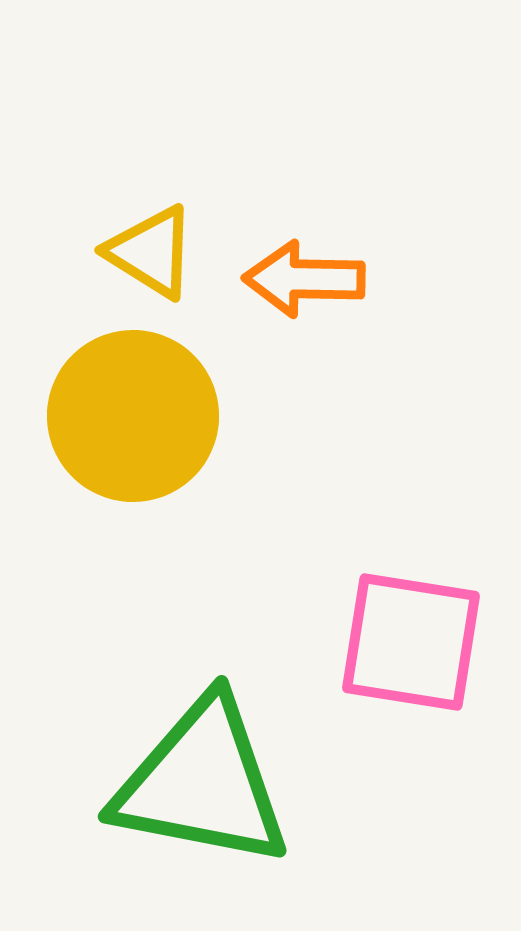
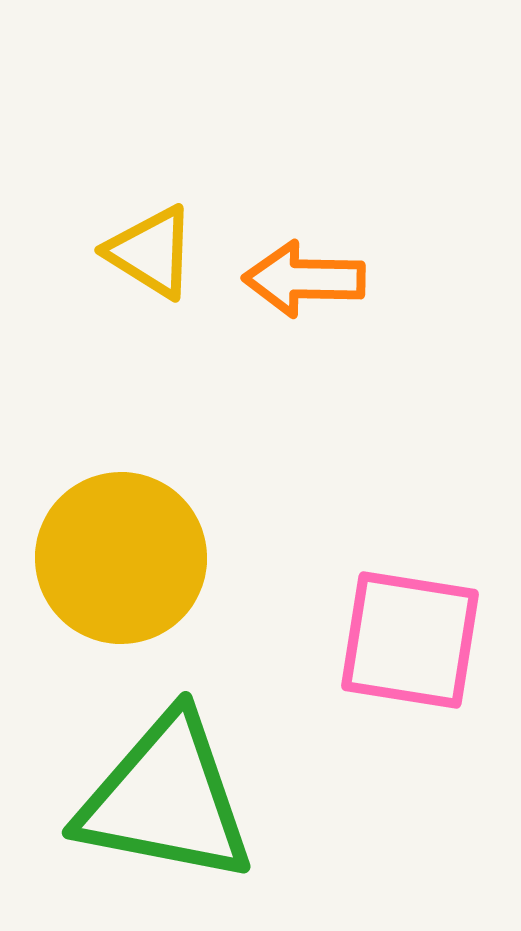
yellow circle: moved 12 px left, 142 px down
pink square: moved 1 px left, 2 px up
green triangle: moved 36 px left, 16 px down
